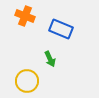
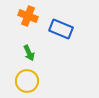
orange cross: moved 3 px right
green arrow: moved 21 px left, 6 px up
